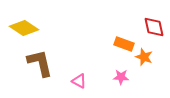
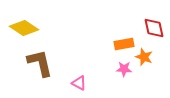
red diamond: moved 1 px down
orange rectangle: rotated 30 degrees counterclockwise
pink star: moved 3 px right, 8 px up
pink triangle: moved 2 px down
